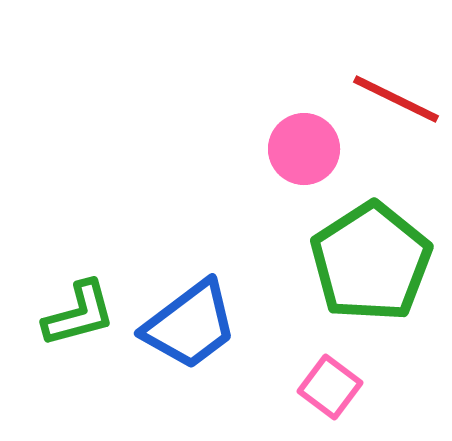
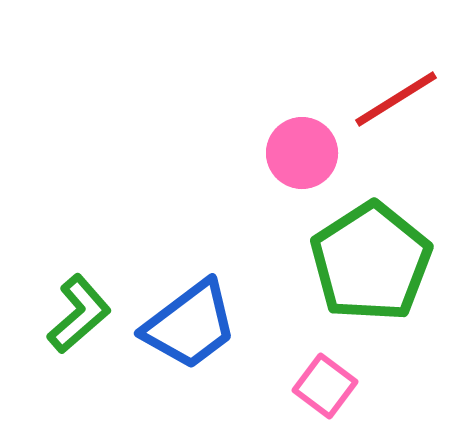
red line: rotated 58 degrees counterclockwise
pink circle: moved 2 px left, 4 px down
green L-shape: rotated 26 degrees counterclockwise
pink square: moved 5 px left, 1 px up
